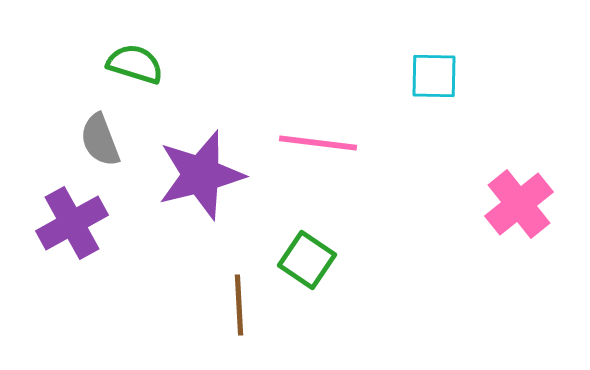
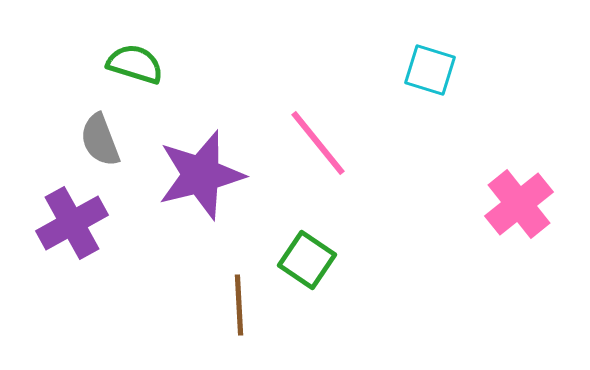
cyan square: moved 4 px left, 6 px up; rotated 16 degrees clockwise
pink line: rotated 44 degrees clockwise
